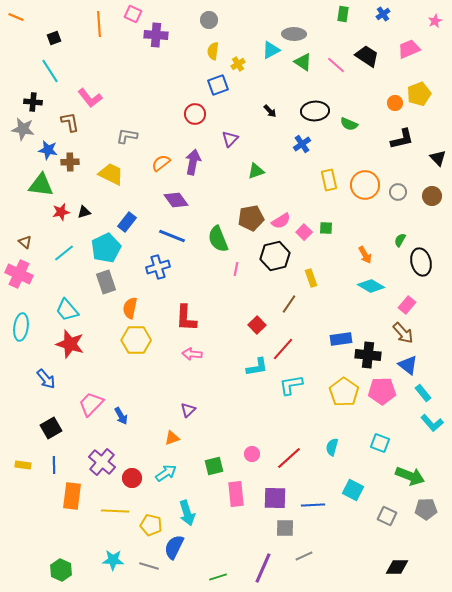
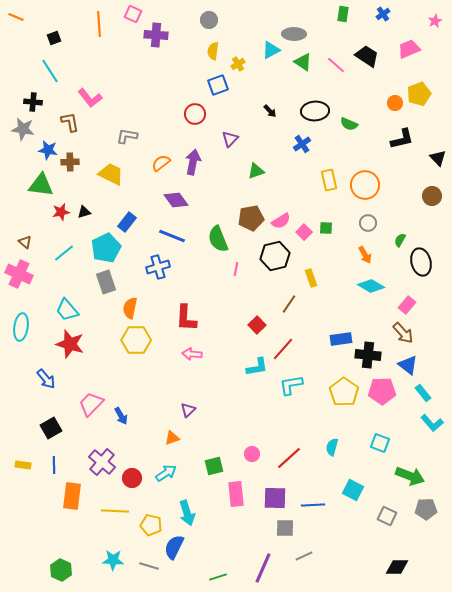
gray circle at (398, 192): moved 30 px left, 31 px down
